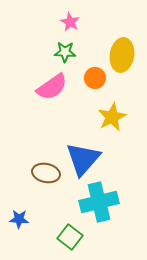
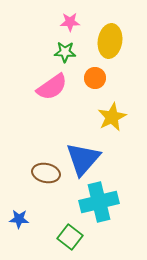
pink star: rotated 30 degrees counterclockwise
yellow ellipse: moved 12 px left, 14 px up
